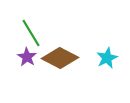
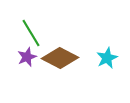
purple star: rotated 18 degrees clockwise
